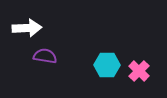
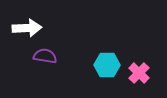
pink cross: moved 2 px down
